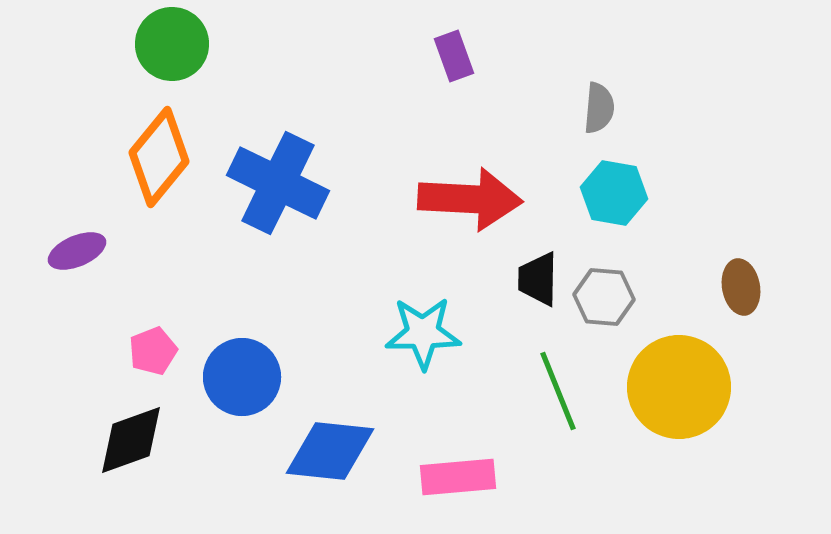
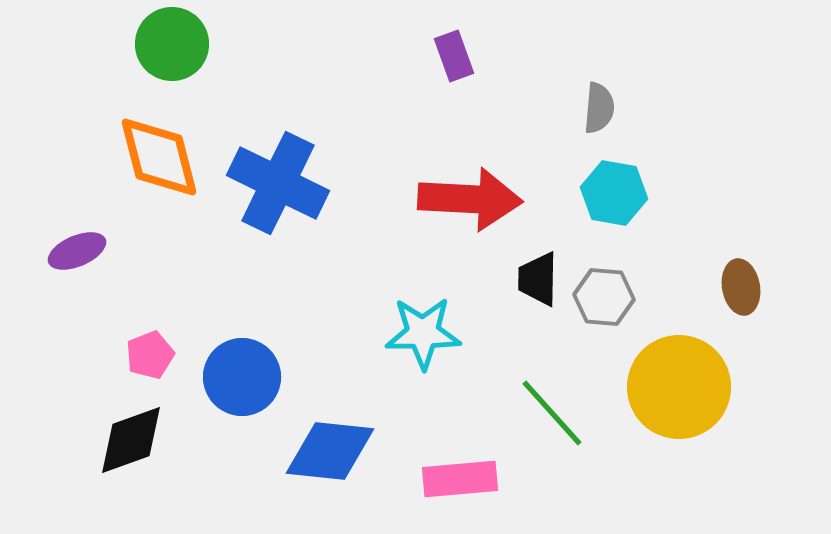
orange diamond: rotated 54 degrees counterclockwise
pink pentagon: moved 3 px left, 4 px down
green line: moved 6 px left, 22 px down; rotated 20 degrees counterclockwise
pink rectangle: moved 2 px right, 2 px down
